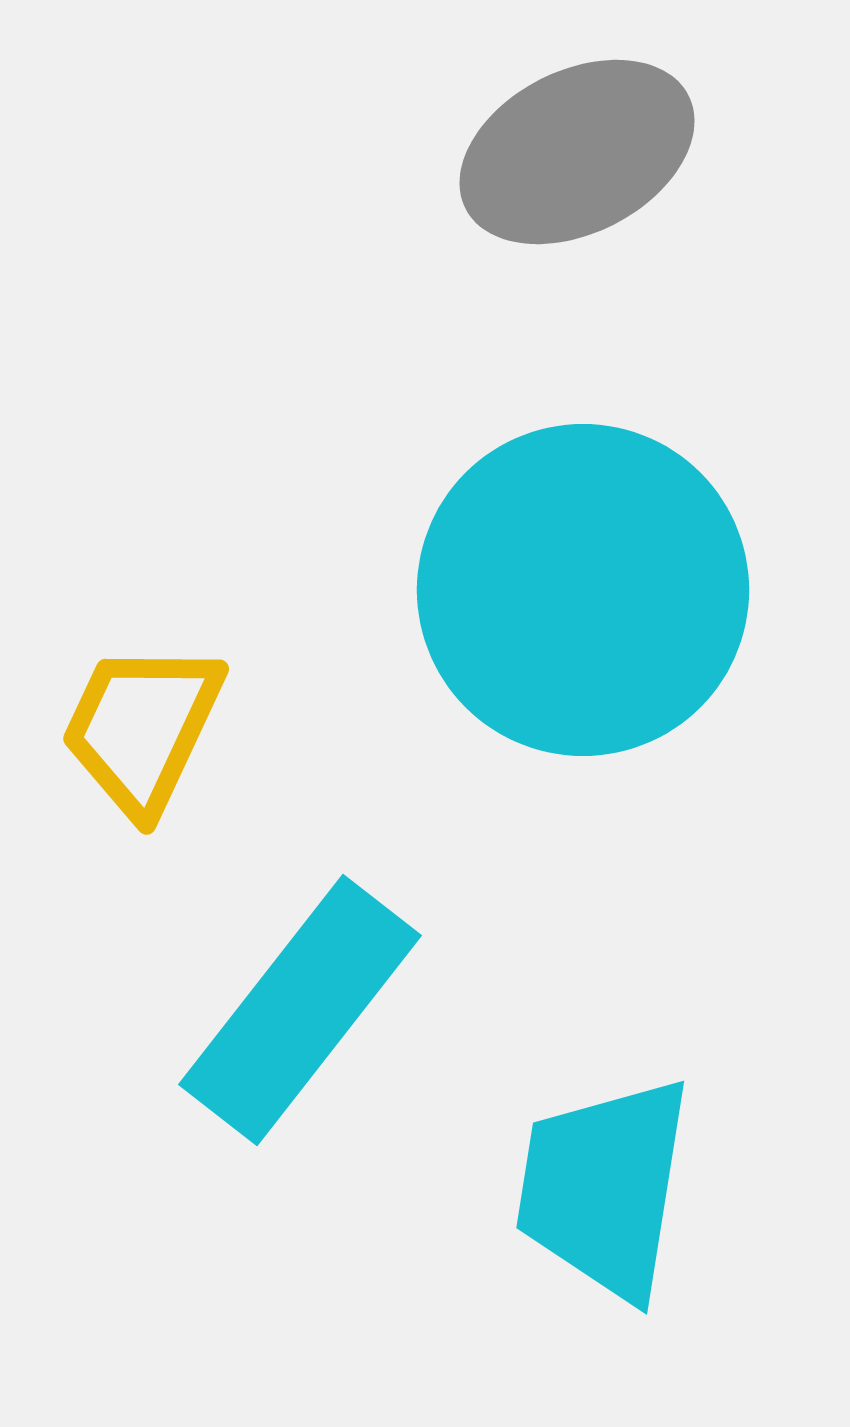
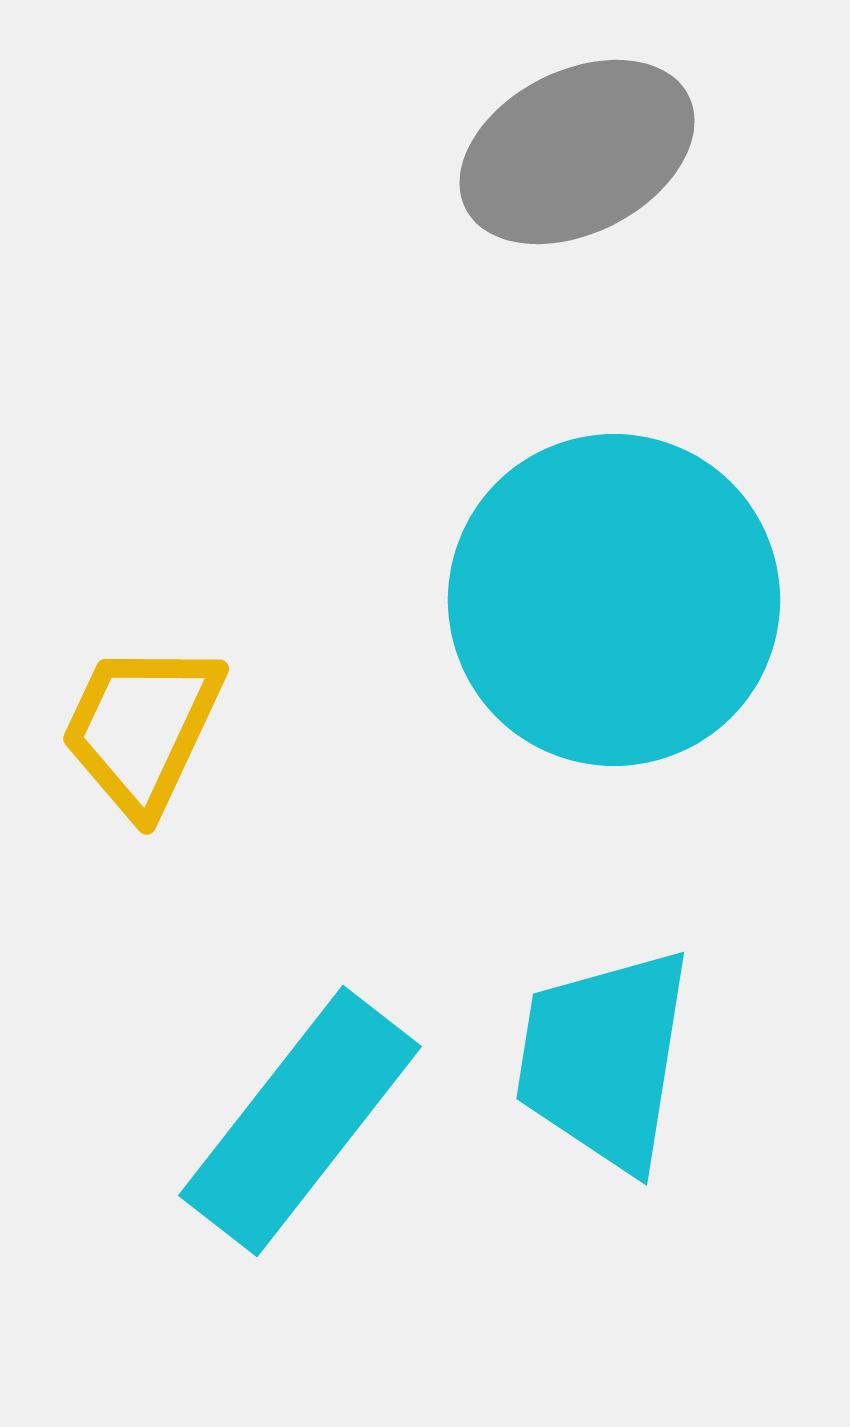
cyan circle: moved 31 px right, 10 px down
cyan rectangle: moved 111 px down
cyan trapezoid: moved 129 px up
